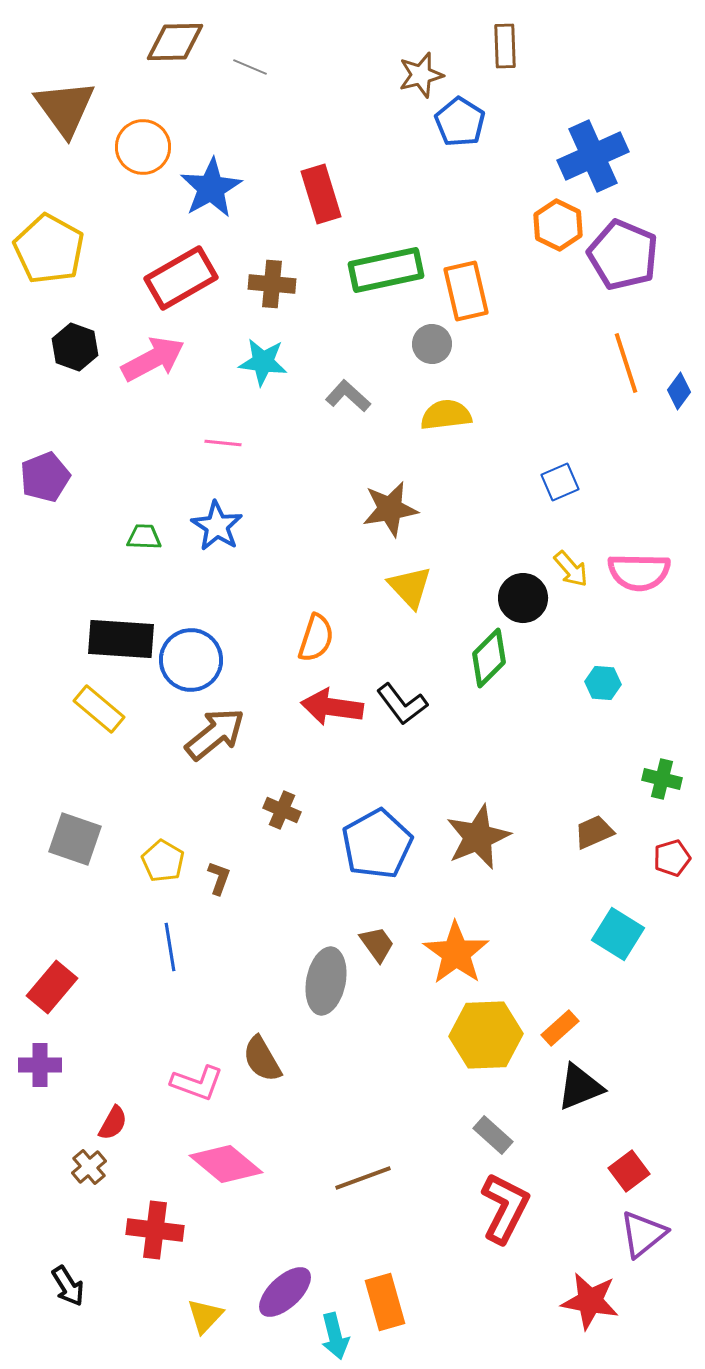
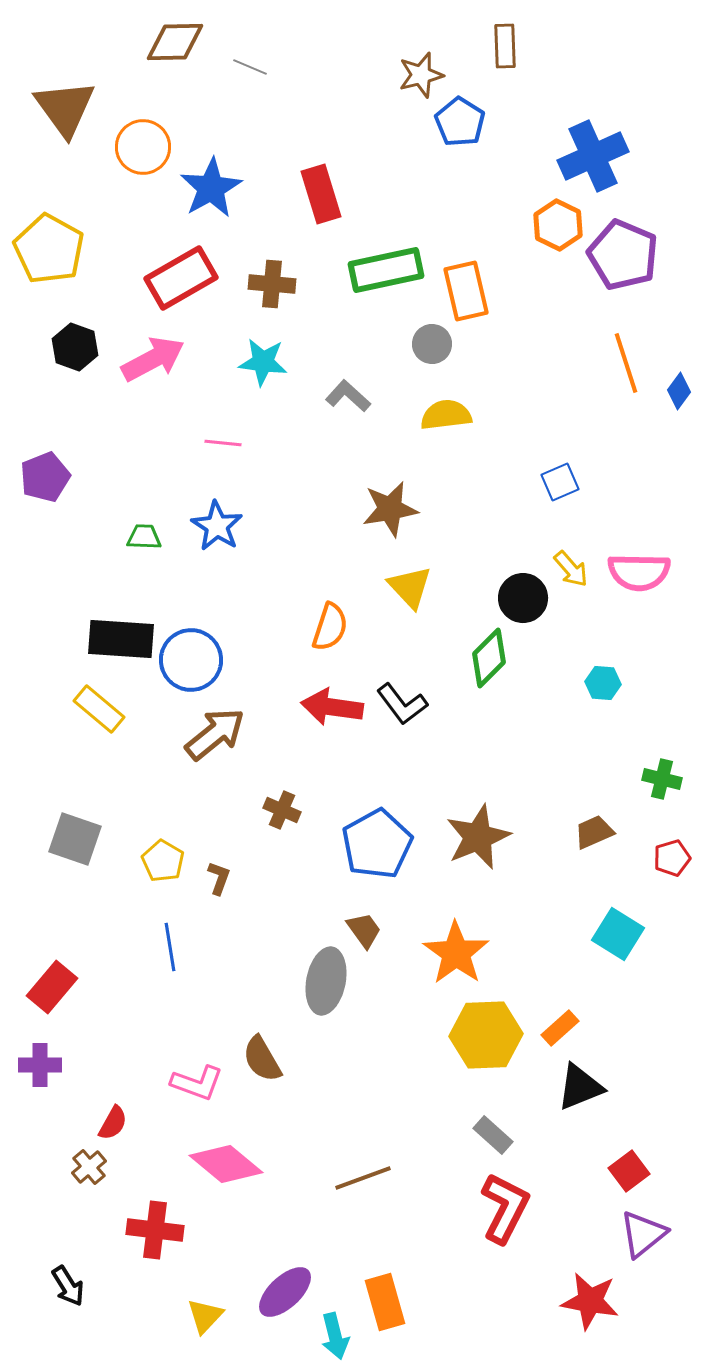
orange semicircle at (316, 638): moved 14 px right, 11 px up
brown trapezoid at (377, 944): moved 13 px left, 14 px up
